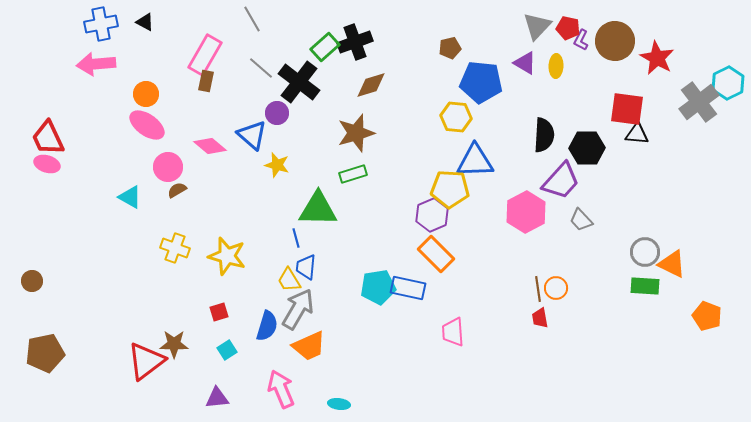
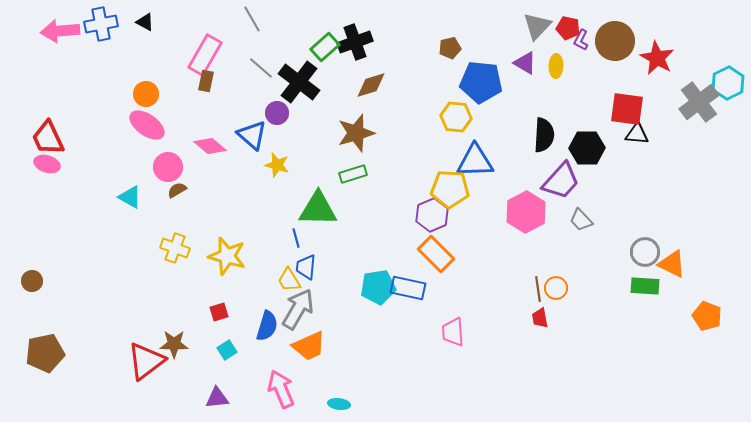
pink arrow at (96, 64): moved 36 px left, 33 px up
